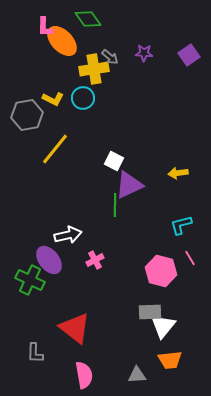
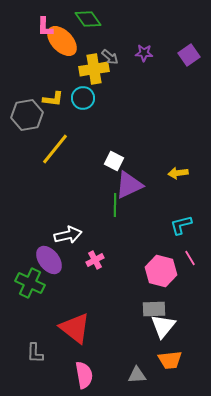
yellow L-shape: rotated 20 degrees counterclockwise
green cross: moved 3 px down
gray rectangle: moved 4 px right, 3 px up
